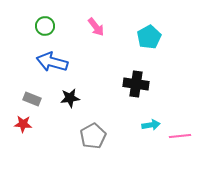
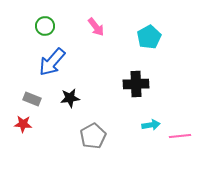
blue arrow: rotated 64 degrees counterclockwise
black cross: rotated 10 degrees counterclockwise
